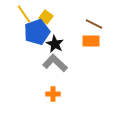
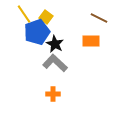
brown line: moved 5 px right, 6 px up
